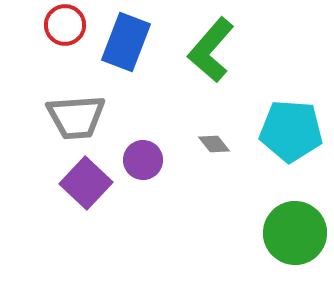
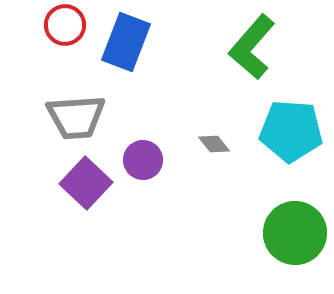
green L-shape: moved 41 px right, 3 px up
